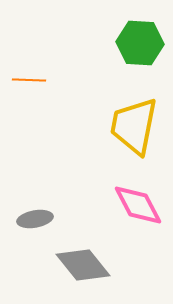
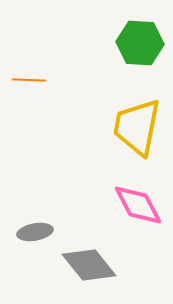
yellow trapezoid: moved 3 px right, 1 px down
gray ellipse: moved 13 px down
gray diamond: moved 6 px right
